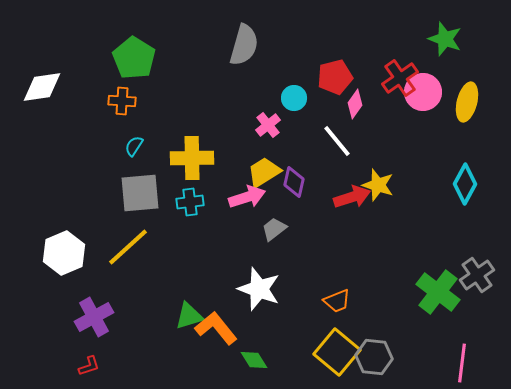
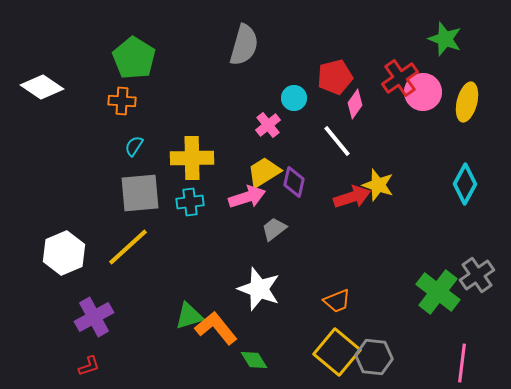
white diamond: rotated 42 degrees clockwise
